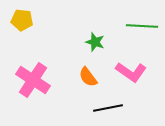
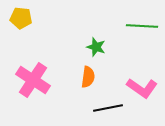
yellow pentagon: moved 1 px left, 2 px up
green star: moved 1 px right, 5 px down
pink L-shape: moved 11 px right, 16 px down
orange semicircle: rotated 135 degrees counterclockwise
